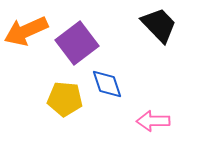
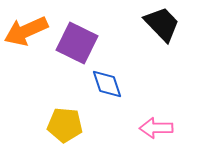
black trapezoid: moved 3 px right, 1 px up
purple square: rotated 27 degrees counterclockwise
yellow pentagon: moved 26 px down
pink arrow: moved 3 px right, 7 px down
